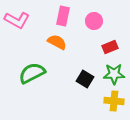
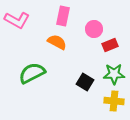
pink circle: moved 8 px down
red rectangle: moved 2 px up
black square: moved 3 px down
